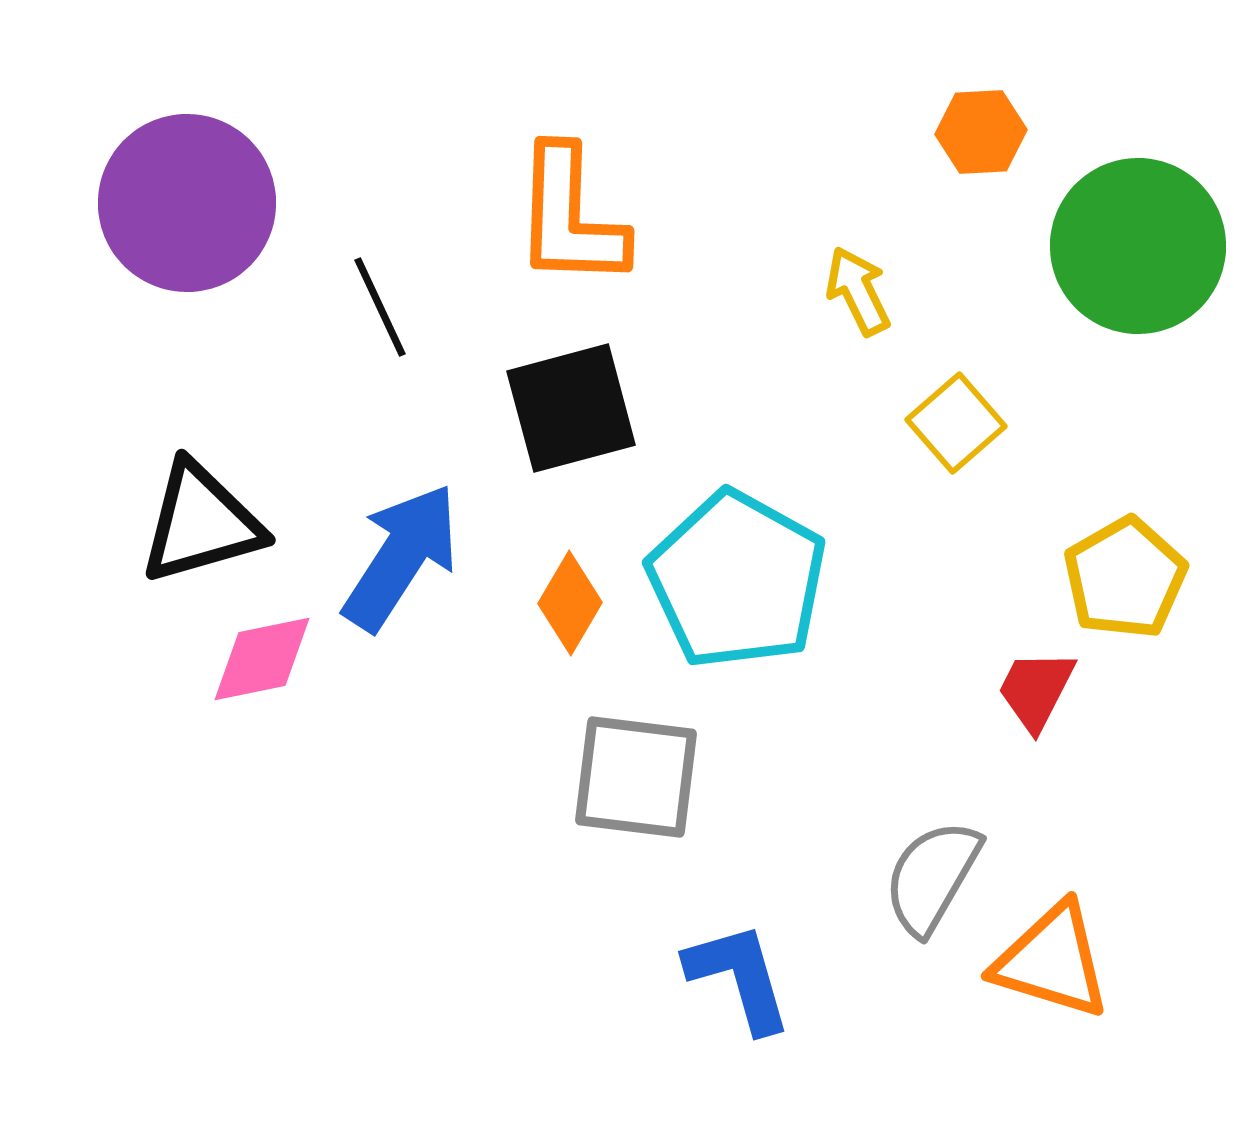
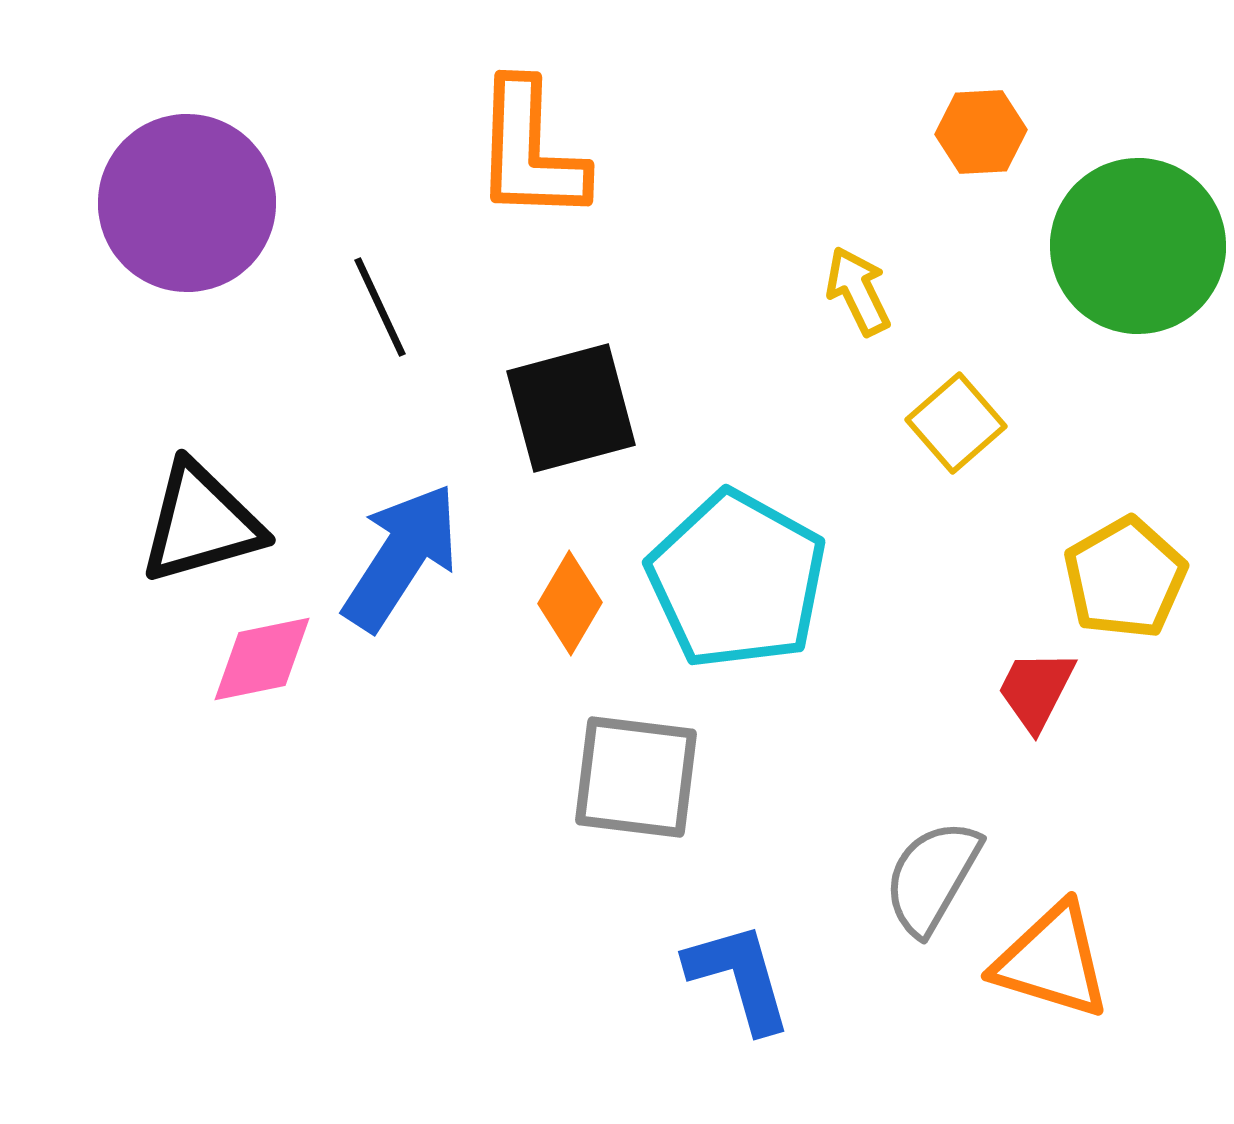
orange L-shape: moved 40 px left, 66 px up
